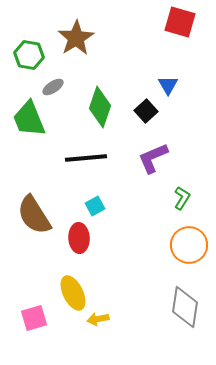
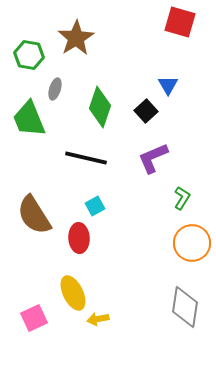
gray ellipse: moved 2 px right, 2 px down; rotated 40 degrees counterclockwise
black line: rotated 18 degrees clockwise
orange circle: moved 3 px right, 2 px up
pink square: rotated 8 degrees counterclockwise
